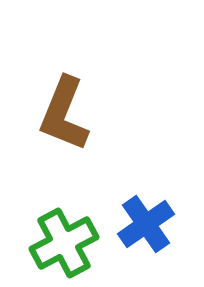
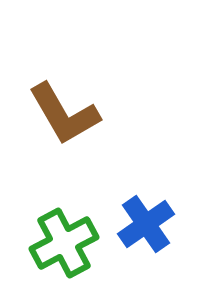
brown L-shape: rotated 52 degrees counterclockwise
